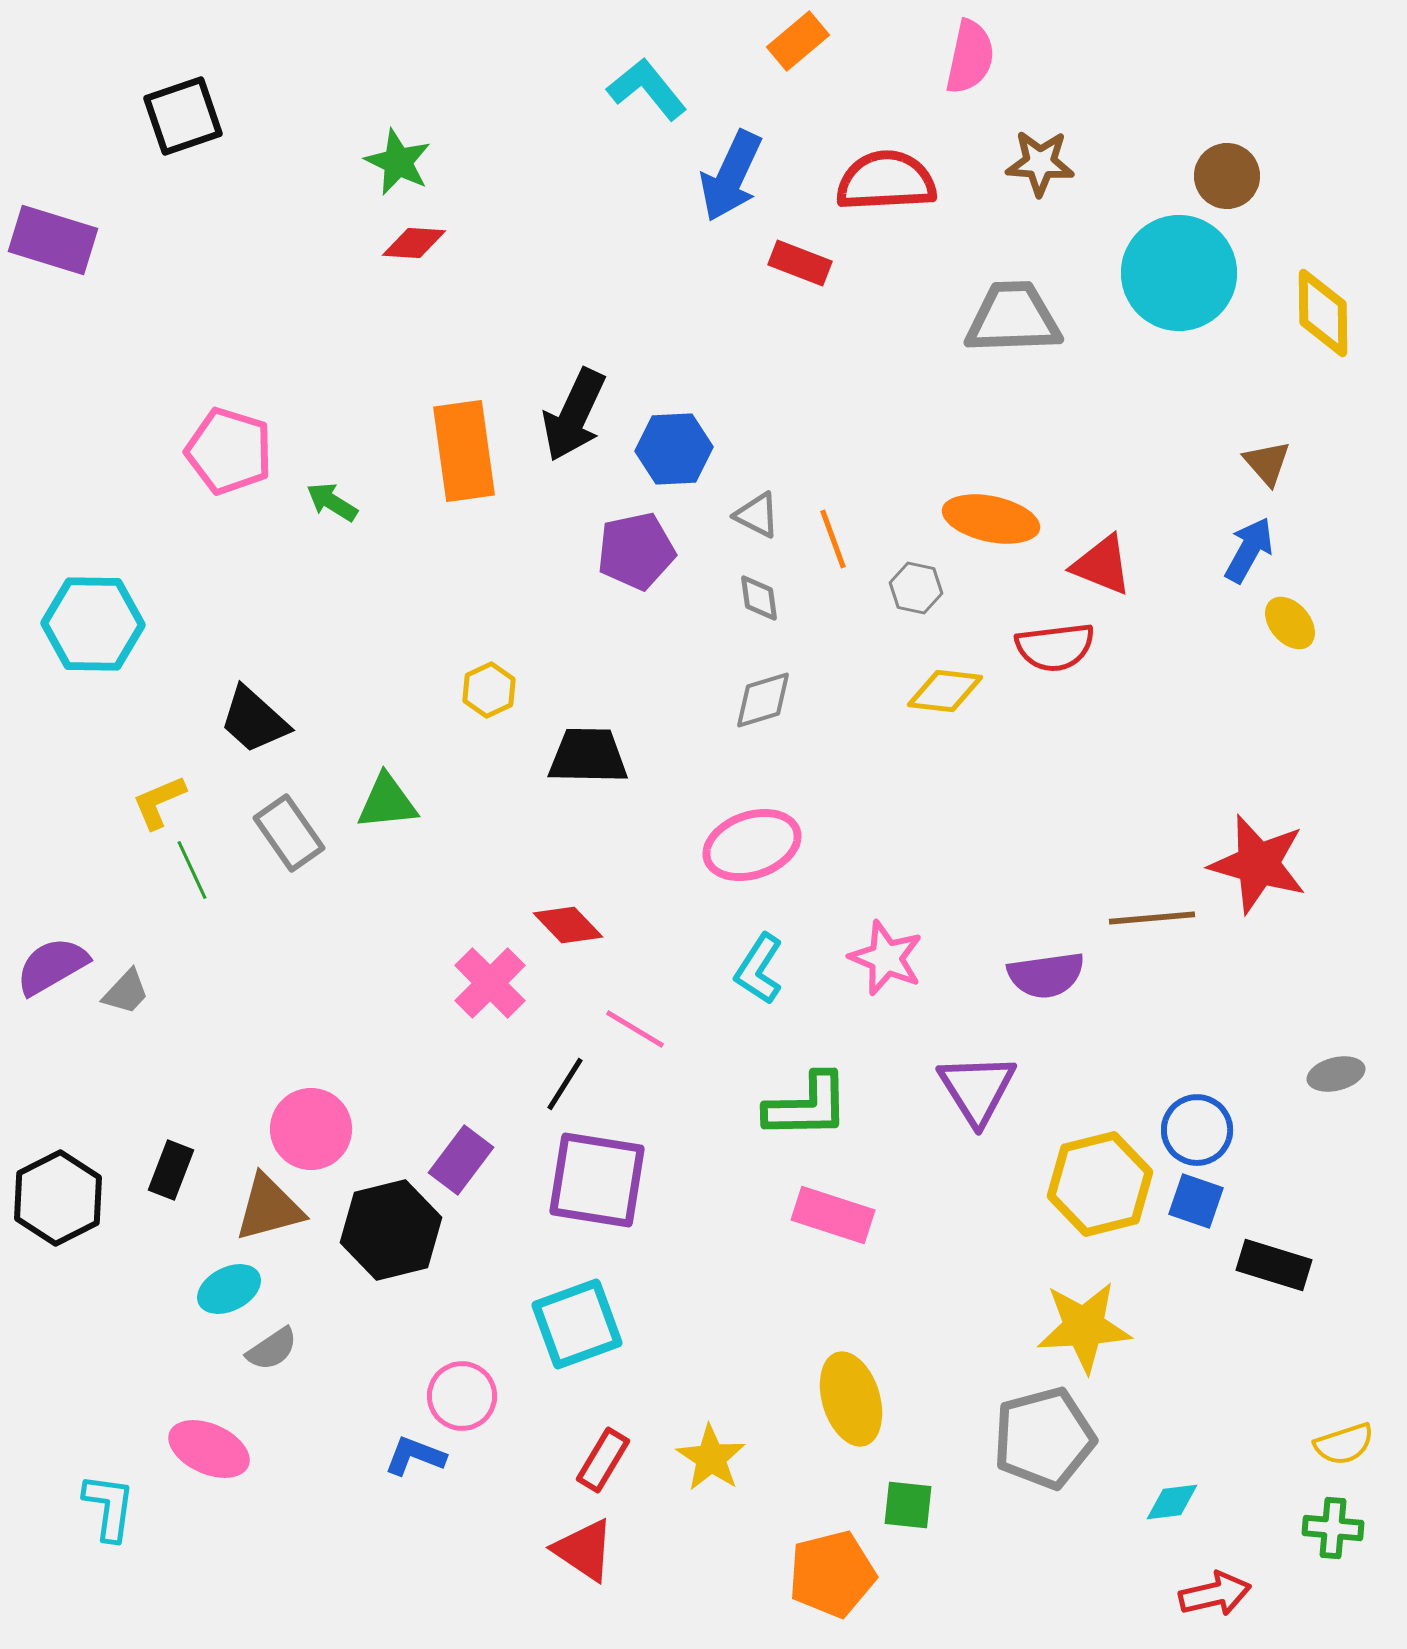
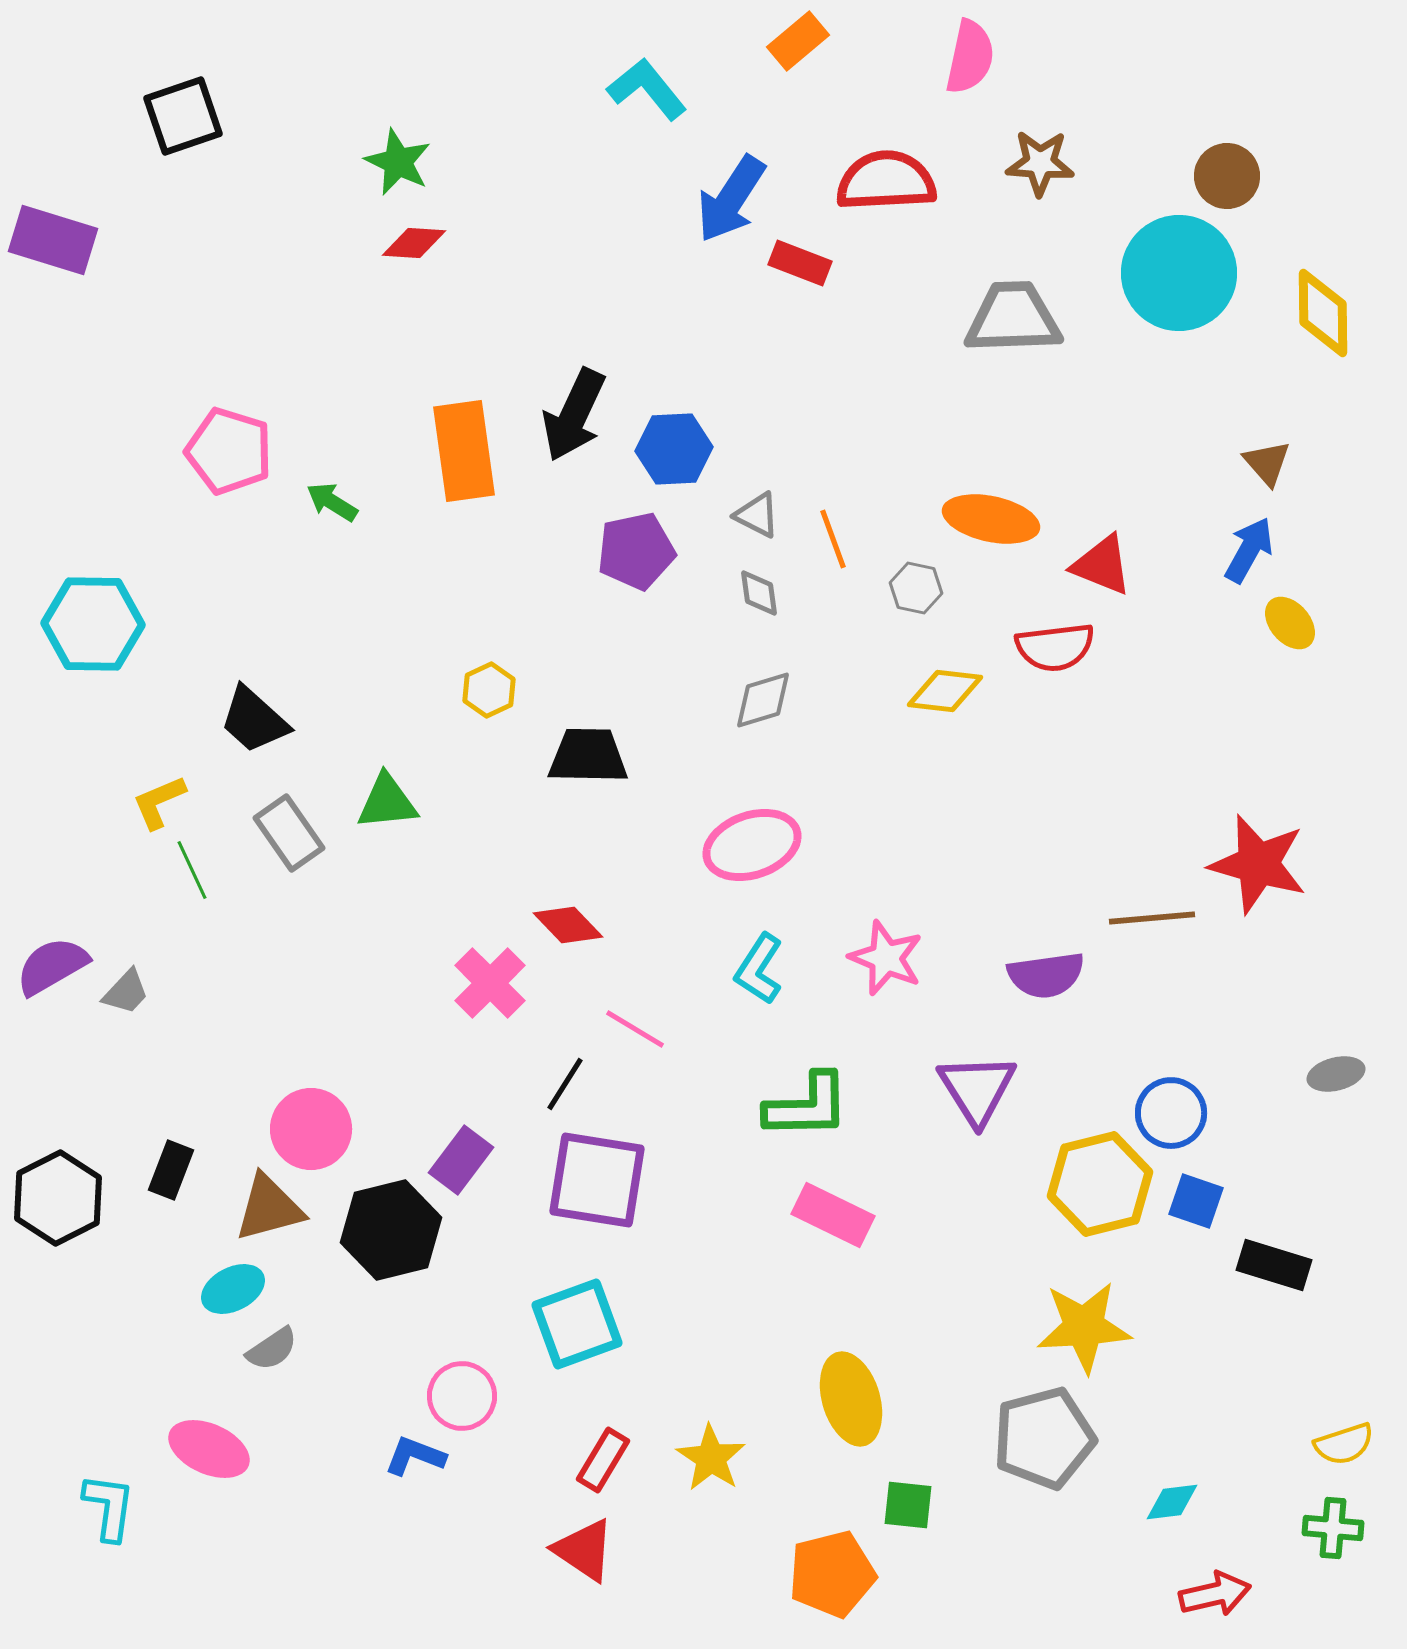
blue arrow at (731, 176): moved 23 px down; rotated 8 degrees clockwise
gray diamond at (759, 598): moved 5 px up
blue circle at (1197, 1130): moved 26 px left, 17 px up
pink rectangle at (833, 1215): rotated 8 degrees clockwise
cyan ellipse at (229, 1289): moved 4 px right
